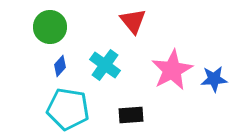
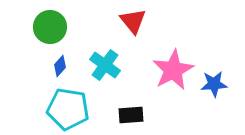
pink star: moved 1 px right
blue star: moved 5 px down
